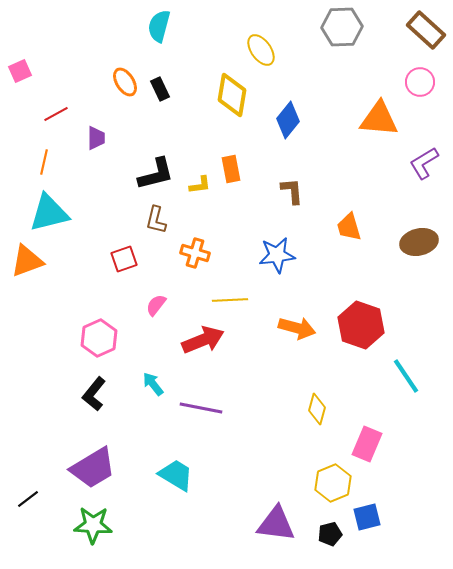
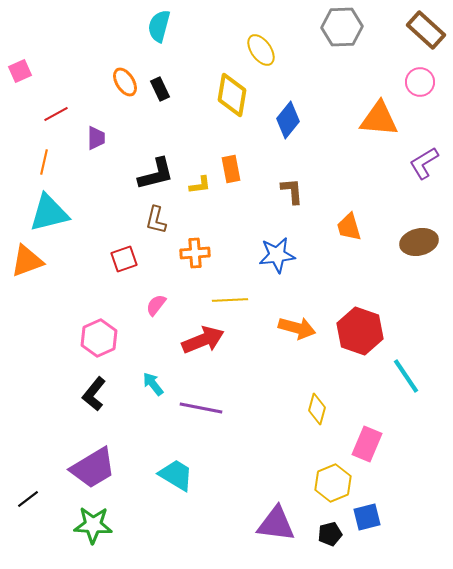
orange cross at (195, 253): rotated 20 degrees counterclockwise
red hexagon at (361, 325): moved 1 px left, 6 px down
